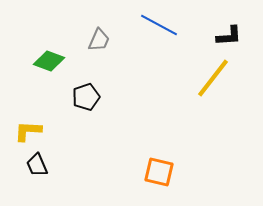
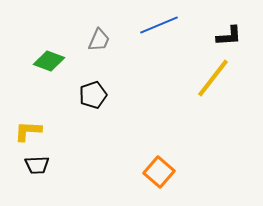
blue line: rotated 51 degrees counterclockwise
black pentagon: moved 7 px right, 2 px up
black trapezoid: rotated 70 degrees counterclockwise
orange square: rotated 28 degrees clockwise
